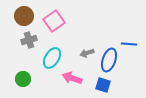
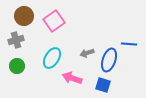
gray cross: moved 13 px left
green circle: moved 6 px left, 13 px up
